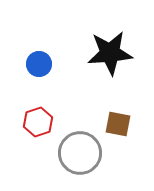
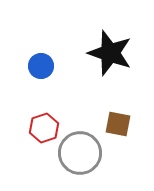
black star: rotated 24 degrees clockwise
blue circle: moved 2 px right, 2 px down
red hexagon: moved 6 px right, 6 px down
